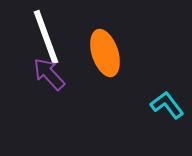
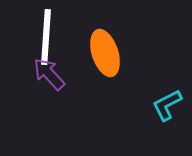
white line: rotated 24 degrees clockwise
cyan L-shape: rotated 80 degrees counterclockwise
